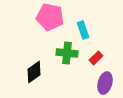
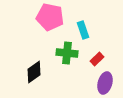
red rectangle: moved 1 px right, 1 px down
